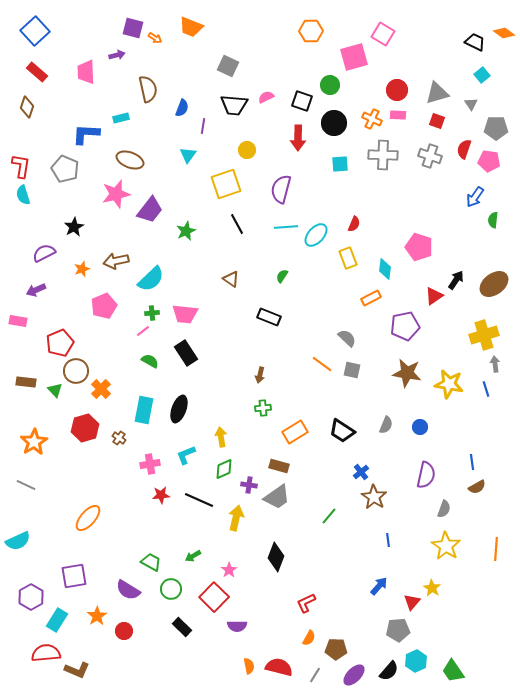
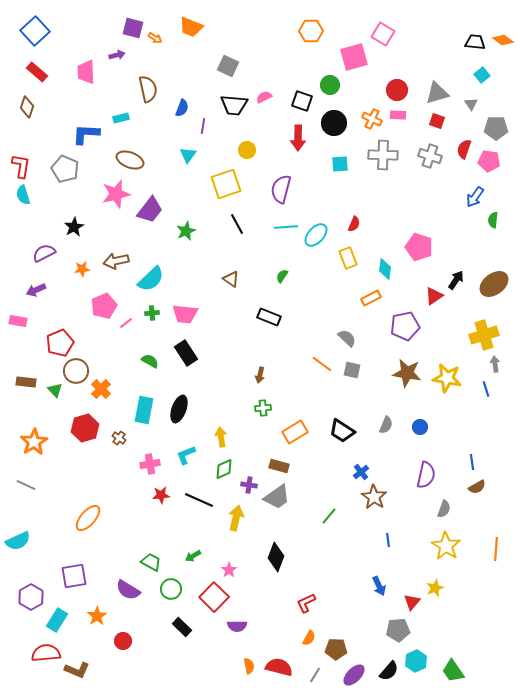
orange diamond at (504, 33): moved 1 px left, 7 px down
black trapezoid at (475, 42): rotated 20 degrees counterclockwise
pink semicircle at (266, 97): moved 2 px left
orange star at (82, 269): rotated 14 degrees clockwise
pink line at (143, 331): moved 17 px left, 8 px up
yellow star at (449, 384): moved 2 px left, 6 px up
blue arrow at (379, 586): rotated 114 degrees clockwise
yellow star at (432, 588): moved 3 px right; rotated 18 degrees clockwise
red circle at (124, 631): moved 1 px left, 10 px down
